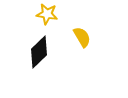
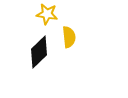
yellow semicircle: moved 13 px left; rotated 25 degrees clockwise
